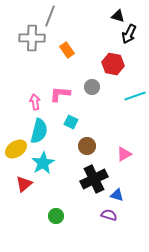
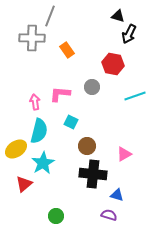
black cross: moved 1 px left, 5 px up; rotated 32 degrees clockwise
